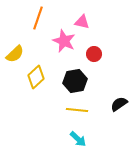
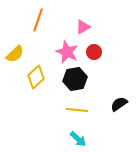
orange line: moved 2 px down
pink triangle: moved 1 px right, 5 px down; rotated 42 degrees counterclockwise
pink star: moved 3 px right, 11 px down
red circle: moved 2 px up
black hexagon: moved 2 px up
